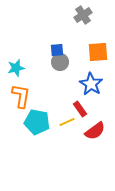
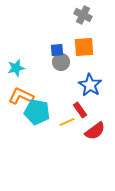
gray cross: rotated 30 degrees counterclockwise
orange square: moved 14 px left, 5 px up
gray circle: moved 1 px right
blue star: moved 1 px left, 1 px down
orange L-shape: rotated 75 degrees counterclockwise
red rectangle: moved 1 px down
cyan pentagon: moved 10 px up
